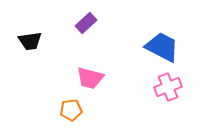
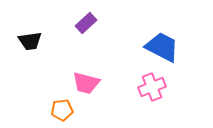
pink trapezoid: moved 4 px left, 5 px down
pink cross: moved 16 px left
orange pentagon: moved 9 px left
